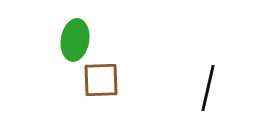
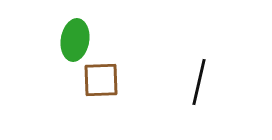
black line: moved 9 px left, 6 px up
